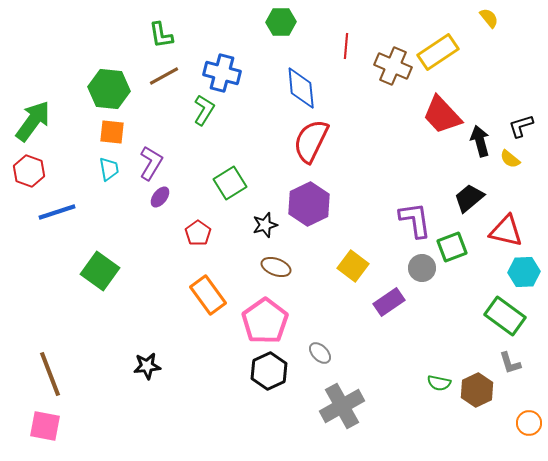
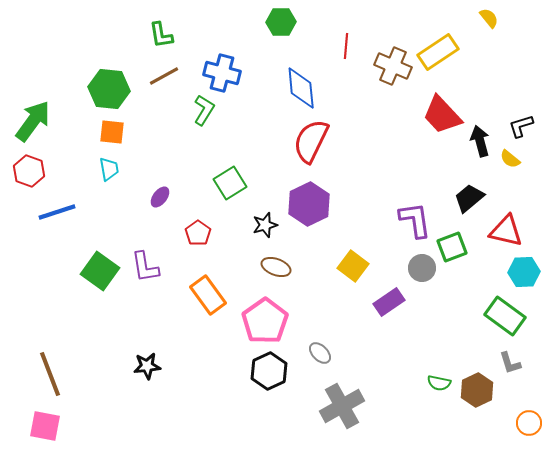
purple L-shape at (151, 163): moved 6 px left, 104 px down; rotated 140 degrees clockwise
